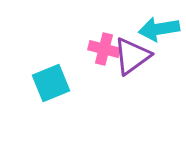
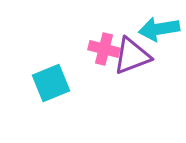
purple triangle: rotated 15 degrees clockwise
